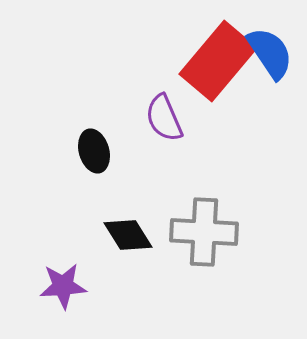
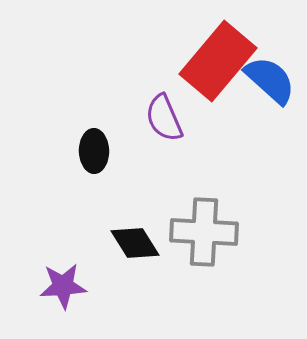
blue semicircle: moved 27 px down; rotated 14 degrees counterclockwise
black ellipse: rotated 15 degrees clockwise
black diamond: moved 7 px right, 8 px down
